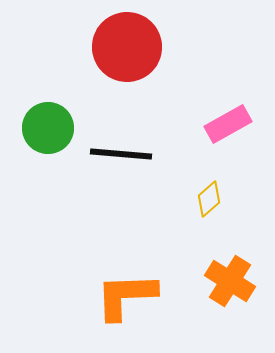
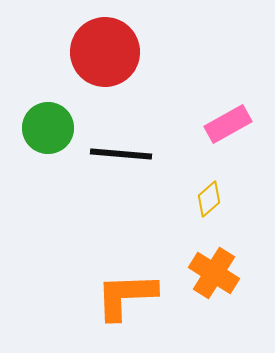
red circle: moved 22 px left, 5 px down
orange cross: moved 16 px left, 8 px up
